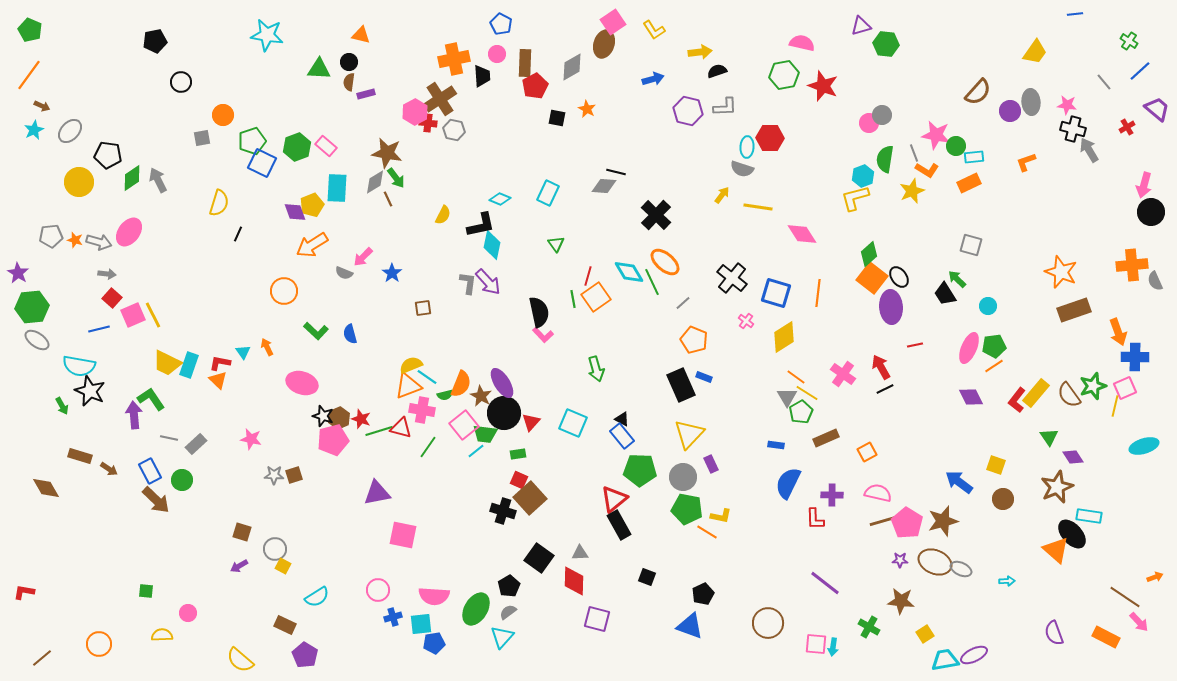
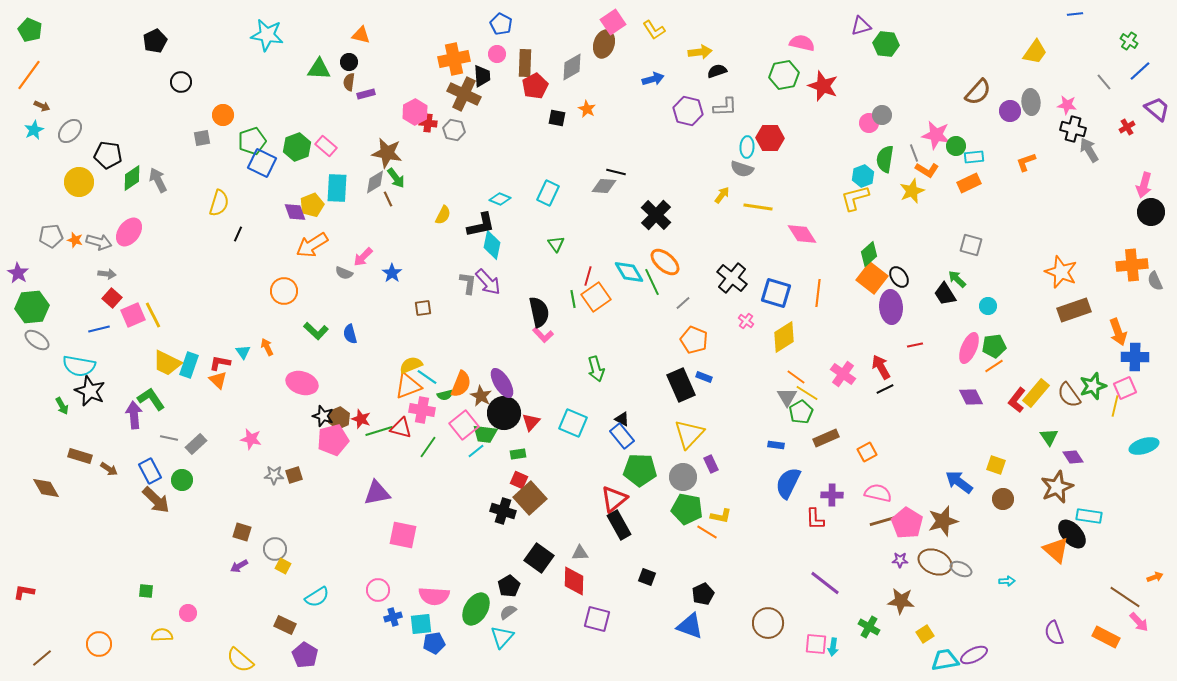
black pentagon at (155, 41): rotated 15 degrees counterclockwise
brown cross at (440, 99): moved 24 px right, 5 px up; rotated 32 degrees counterclockwise
